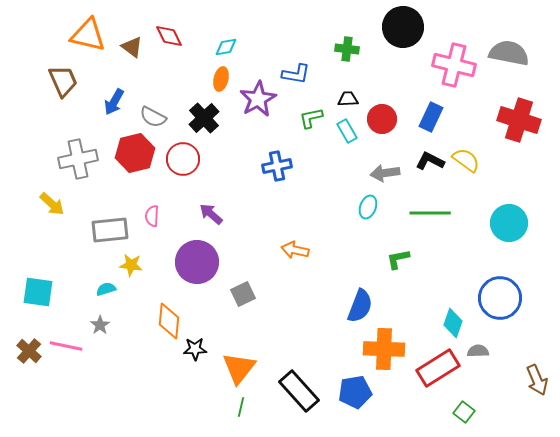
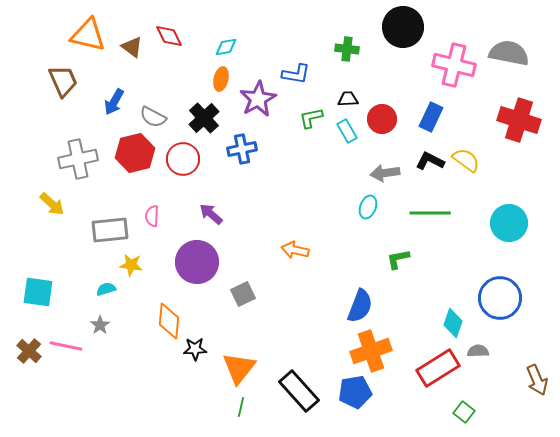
blue cross at (277, 166): moved 35 px left, 17 px up
orange cross at (384, 349): moved 13 px left, 2 px down; rotated 21 degrees counterclockwise
